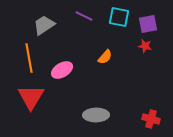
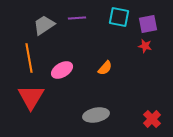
purple line: moved 7 px left, 2 px down; rotated 30 degrees counterclockwise
orange semicircle: moved 11 px down
gray ellipse: rotated 10 degrees counterclockwise
red cross: moved 1 px right; rotated 30 degrees clockwise
